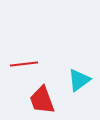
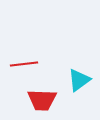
red trapezoid: rotated 68 degrees counterclockwise
